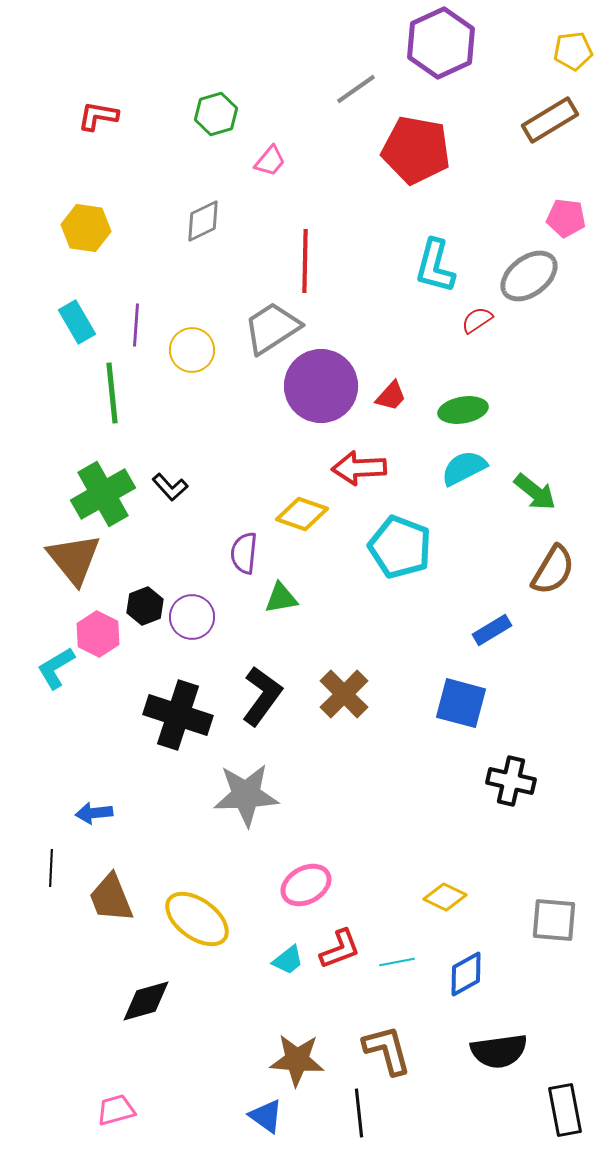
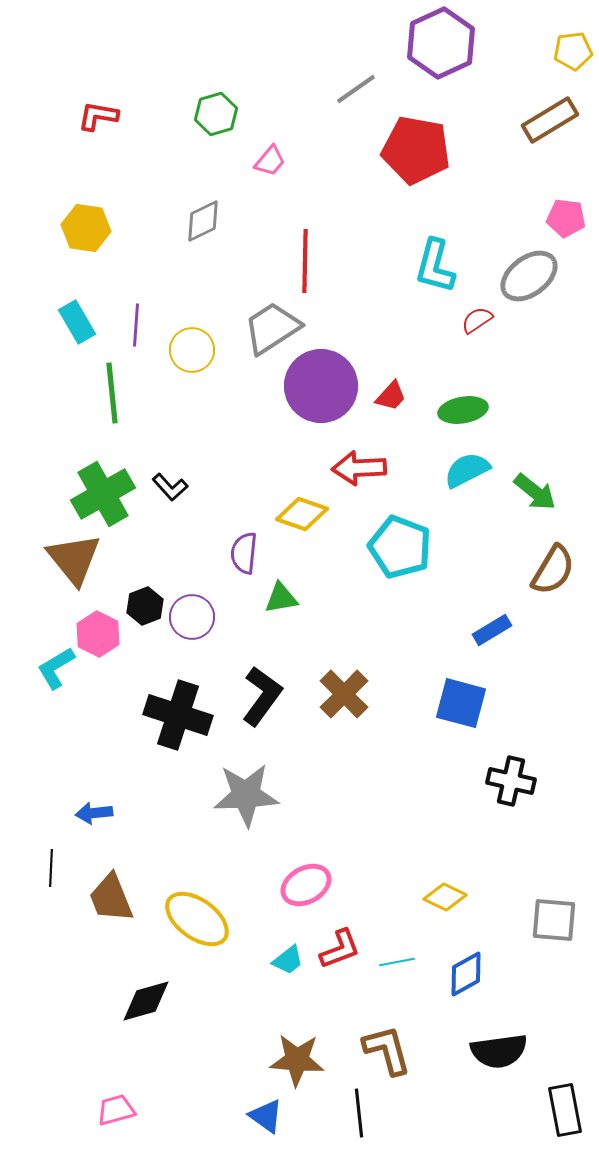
cyan semicircle at (464, 468): moved 3 px right, 2 px down
